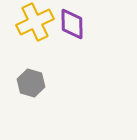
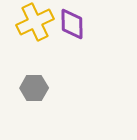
gray hexagon: moved 3 px right, 5 px down; rotated 16 degrees counterclockwise
